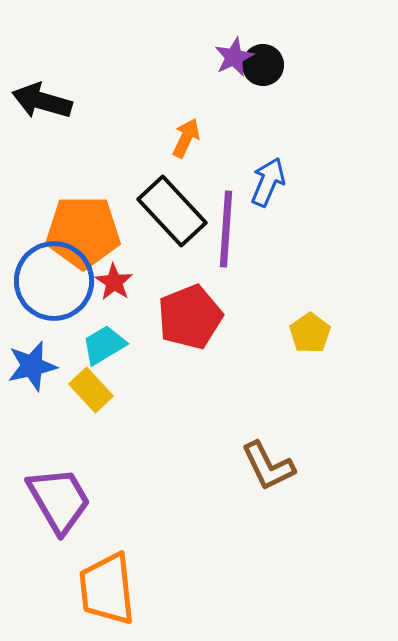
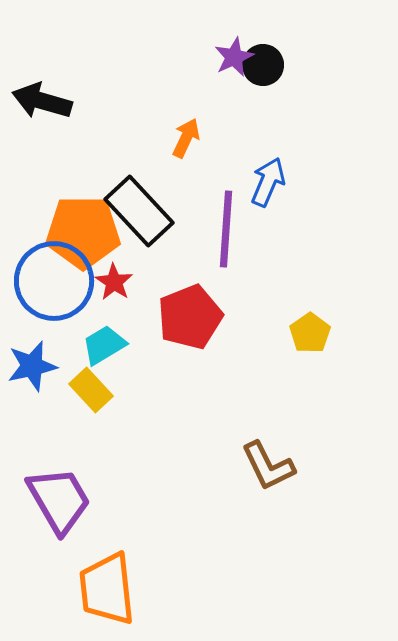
black rectangle: moved 33 px left
